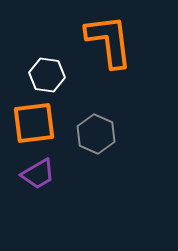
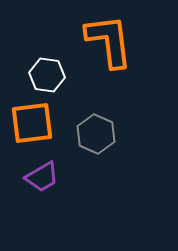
orange square: moved 2 px left
purple trapezoid: moved 4 px right, 3 px down
